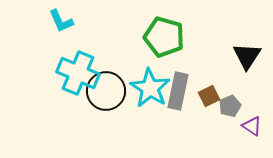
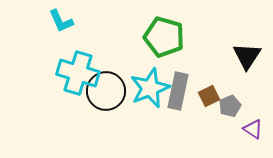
cyan cross: rotated 6 degrees counterclockwise
cyan star: rotated 18 degrees clockwise
purple triangle: moved 1 px right, 3 px down
